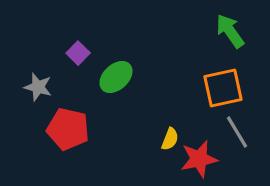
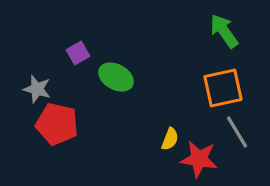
green arrow: moved 6 px left
purple square: rotated 15 degrees clockwise
green ellipse: rotated 72 degrees clockwise
gray star: moved 1 px left, 2 px down
red pentagon: moved 11 px left, 5 px up
red star: rotated 21 degrees clockwise
